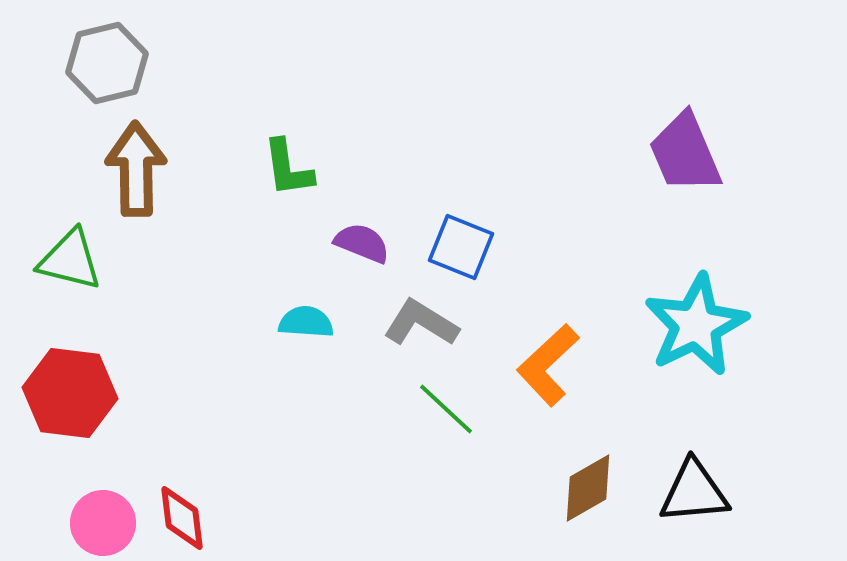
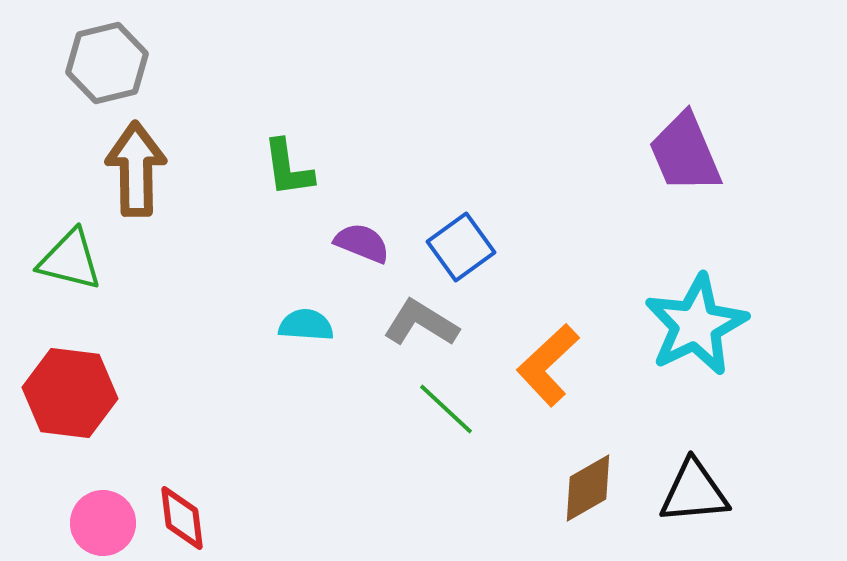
blue square: rotated 32 degrees clockwise
cyan semicircle: moved 3 px down
